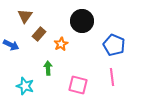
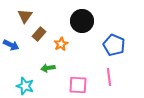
green arrow: rotated 96 degrees counterclockwise
pink line: moved 3 px left
pink square: rotated 12 degrees counterclockwise
